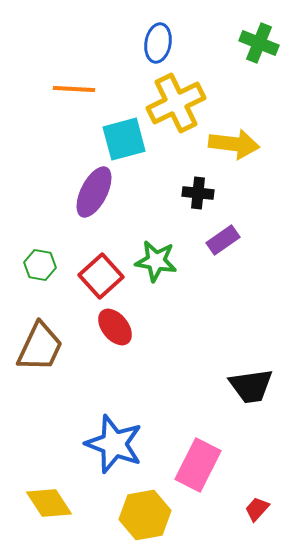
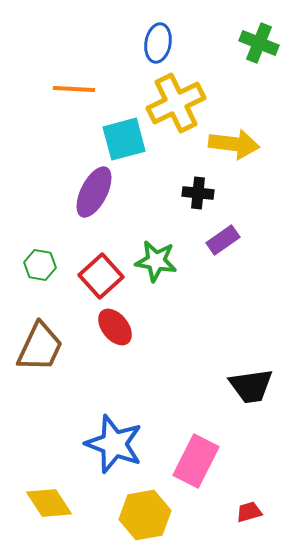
pink rectangle: moved 2 px left, 4 px up
red trapezoid: moved 8 px left, 3 px down; rotated 32 degrees clockwise
